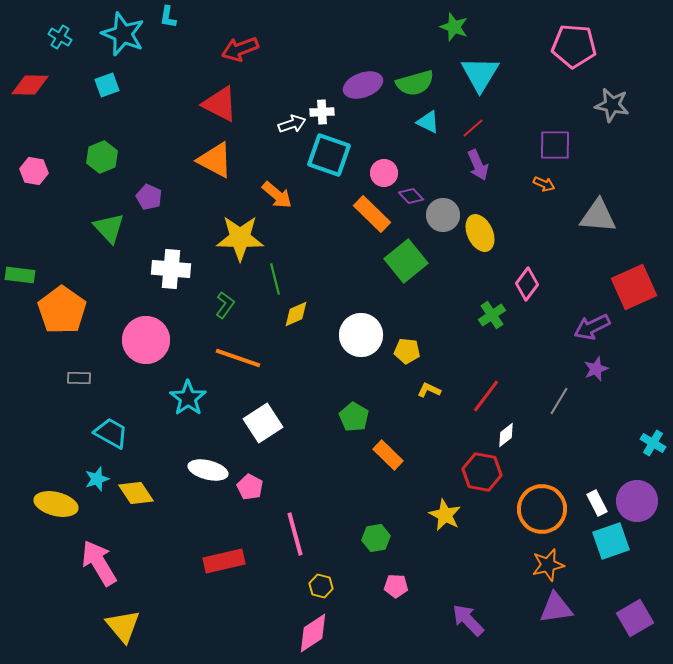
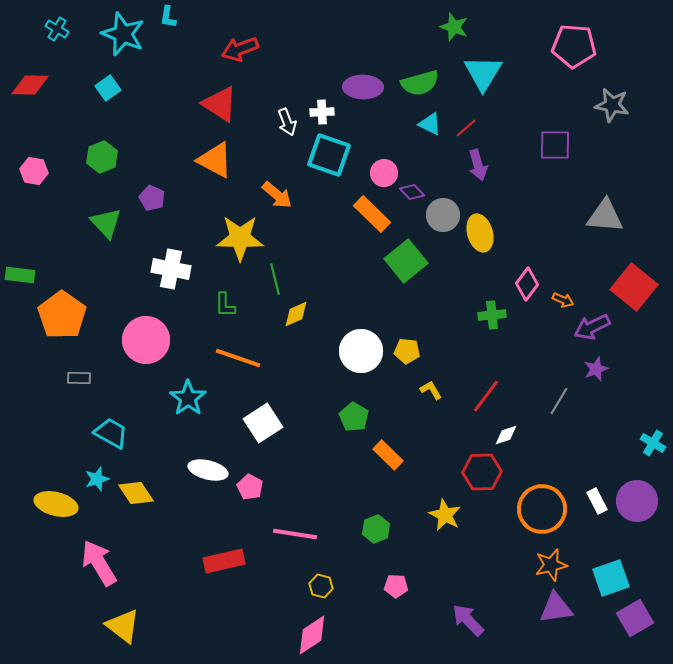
cyan cross at (60, 37): moved 3 px left, 8 px up
cyan triangle at (480, 74): moved 3 px right, 1 px up
green semicircle at (415, 83): moved 5 px right
cyan square at (107, 85): moved 1 px right, 3 px down; rotated 15 degrees counterclockwise
purple ellipse at (363, 85): moved 2 px down; rotated 21 degrees clockwise
red triangle at (220, 104): rotated 6 degrees clockwise
cyan triangle at (428, 122): moved 2 px right, 2 px down
white arrow at (292, 124): moved 5 px left, 2 px up; rotated 88 degrees clockwise
red line at (473, 128): moved 7 px left
purple arrow at (478, 165): rotated 8 degrees clockwise
orange arrow at (544, 184): moved 19 px right, 116 px down
purple diamond at (411, 196): moved 1 px right, 4 px up
purple pentagon at (149, 197): moved 3 px right, 1 px down
gray triangle at (598, 216): moved 7 px right
green triangle at (109, 228): moved 3 px left, 5 px up
yellow ellipse at (480, 233): rotated 9 degrees clockwise
white cross at (171, 269): rotated 6 degrees clockwise
red square at (634, 287): rotated 27 degrees counterclockwise
green L-shape at (225, 305): rotated 144 degrees clockwise
orange pentagon at (62, 310): moved 5 px down
green cross at (492, 315): rotated 28 degrees clockwise
white circle at (361, 335): moved 16 px down
yellow L-shape at (429, 390): moved 2 px right; rotated 35 degrees clockwise
white diamond at (506, 435): rotated 20 degrees clockwise
red hexagon at (482, 472): rotated 12 degrees counterclockwise
white rectangle at (597, 503): moved 2 px up
pink line at (295, 534): rotated 66 degrees counterclockwise
green hexagon at (376, 538): moved 9 px up; rotated 12 degrees counterclockwise
cyan square at (611, 541): moved 37 px down
orange star at (548, 565): moved 3 px right
yellow triangle at (123, 626): rotated 12 degrees counterclockwise
pink diamond at (313, 633): moved 1 px left, 2 px down
